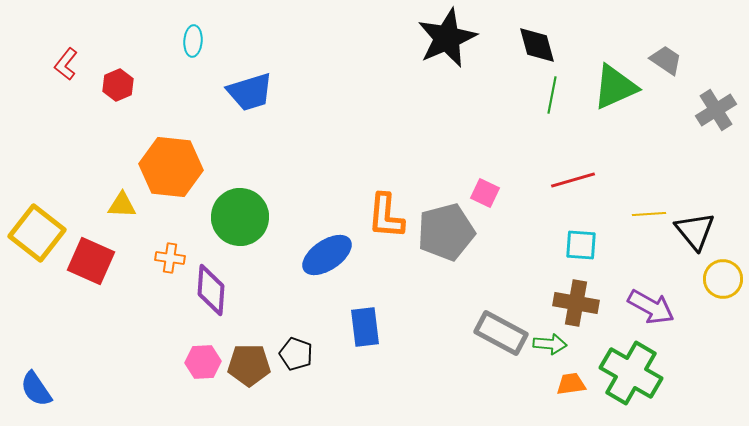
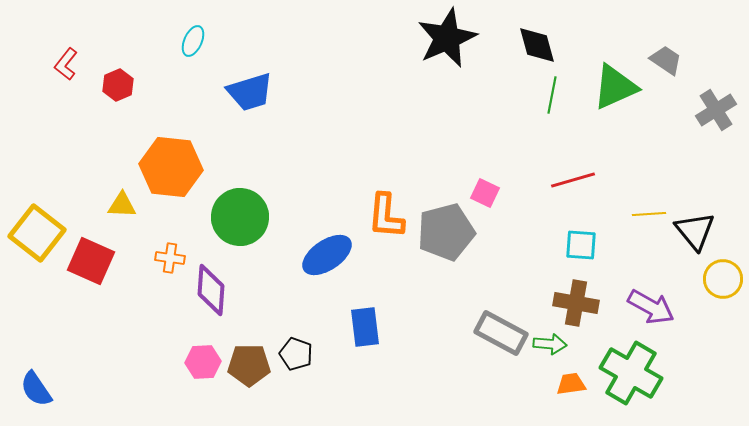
cyan ellipse: rotated 20 degrees clockwise
